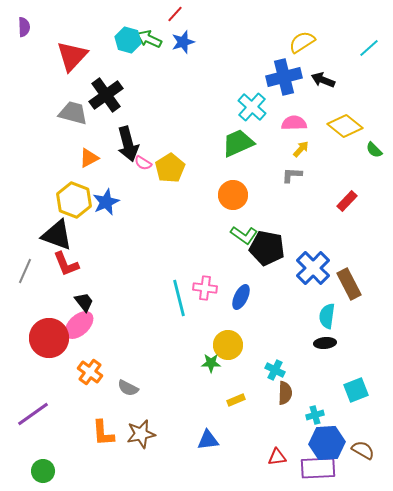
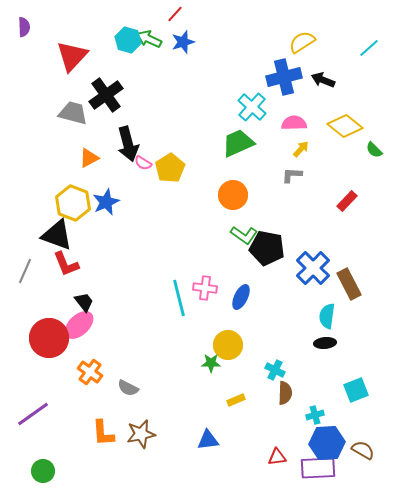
yellow hexagon at (74, 200): moved 1 px left, 3 px down
